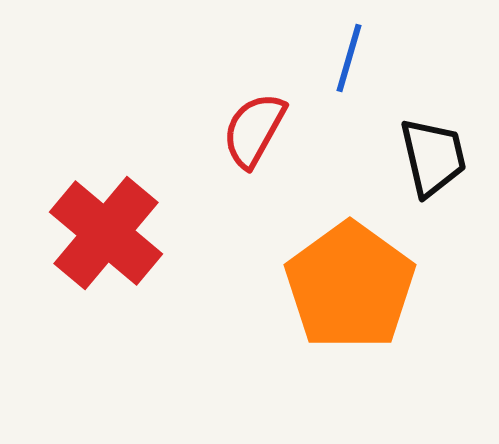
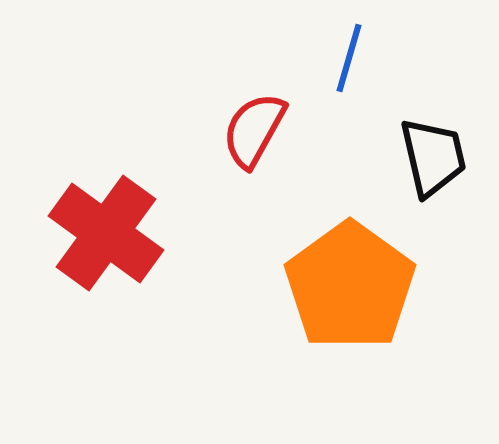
red cross: rotated 4 degrees counterclockwise
